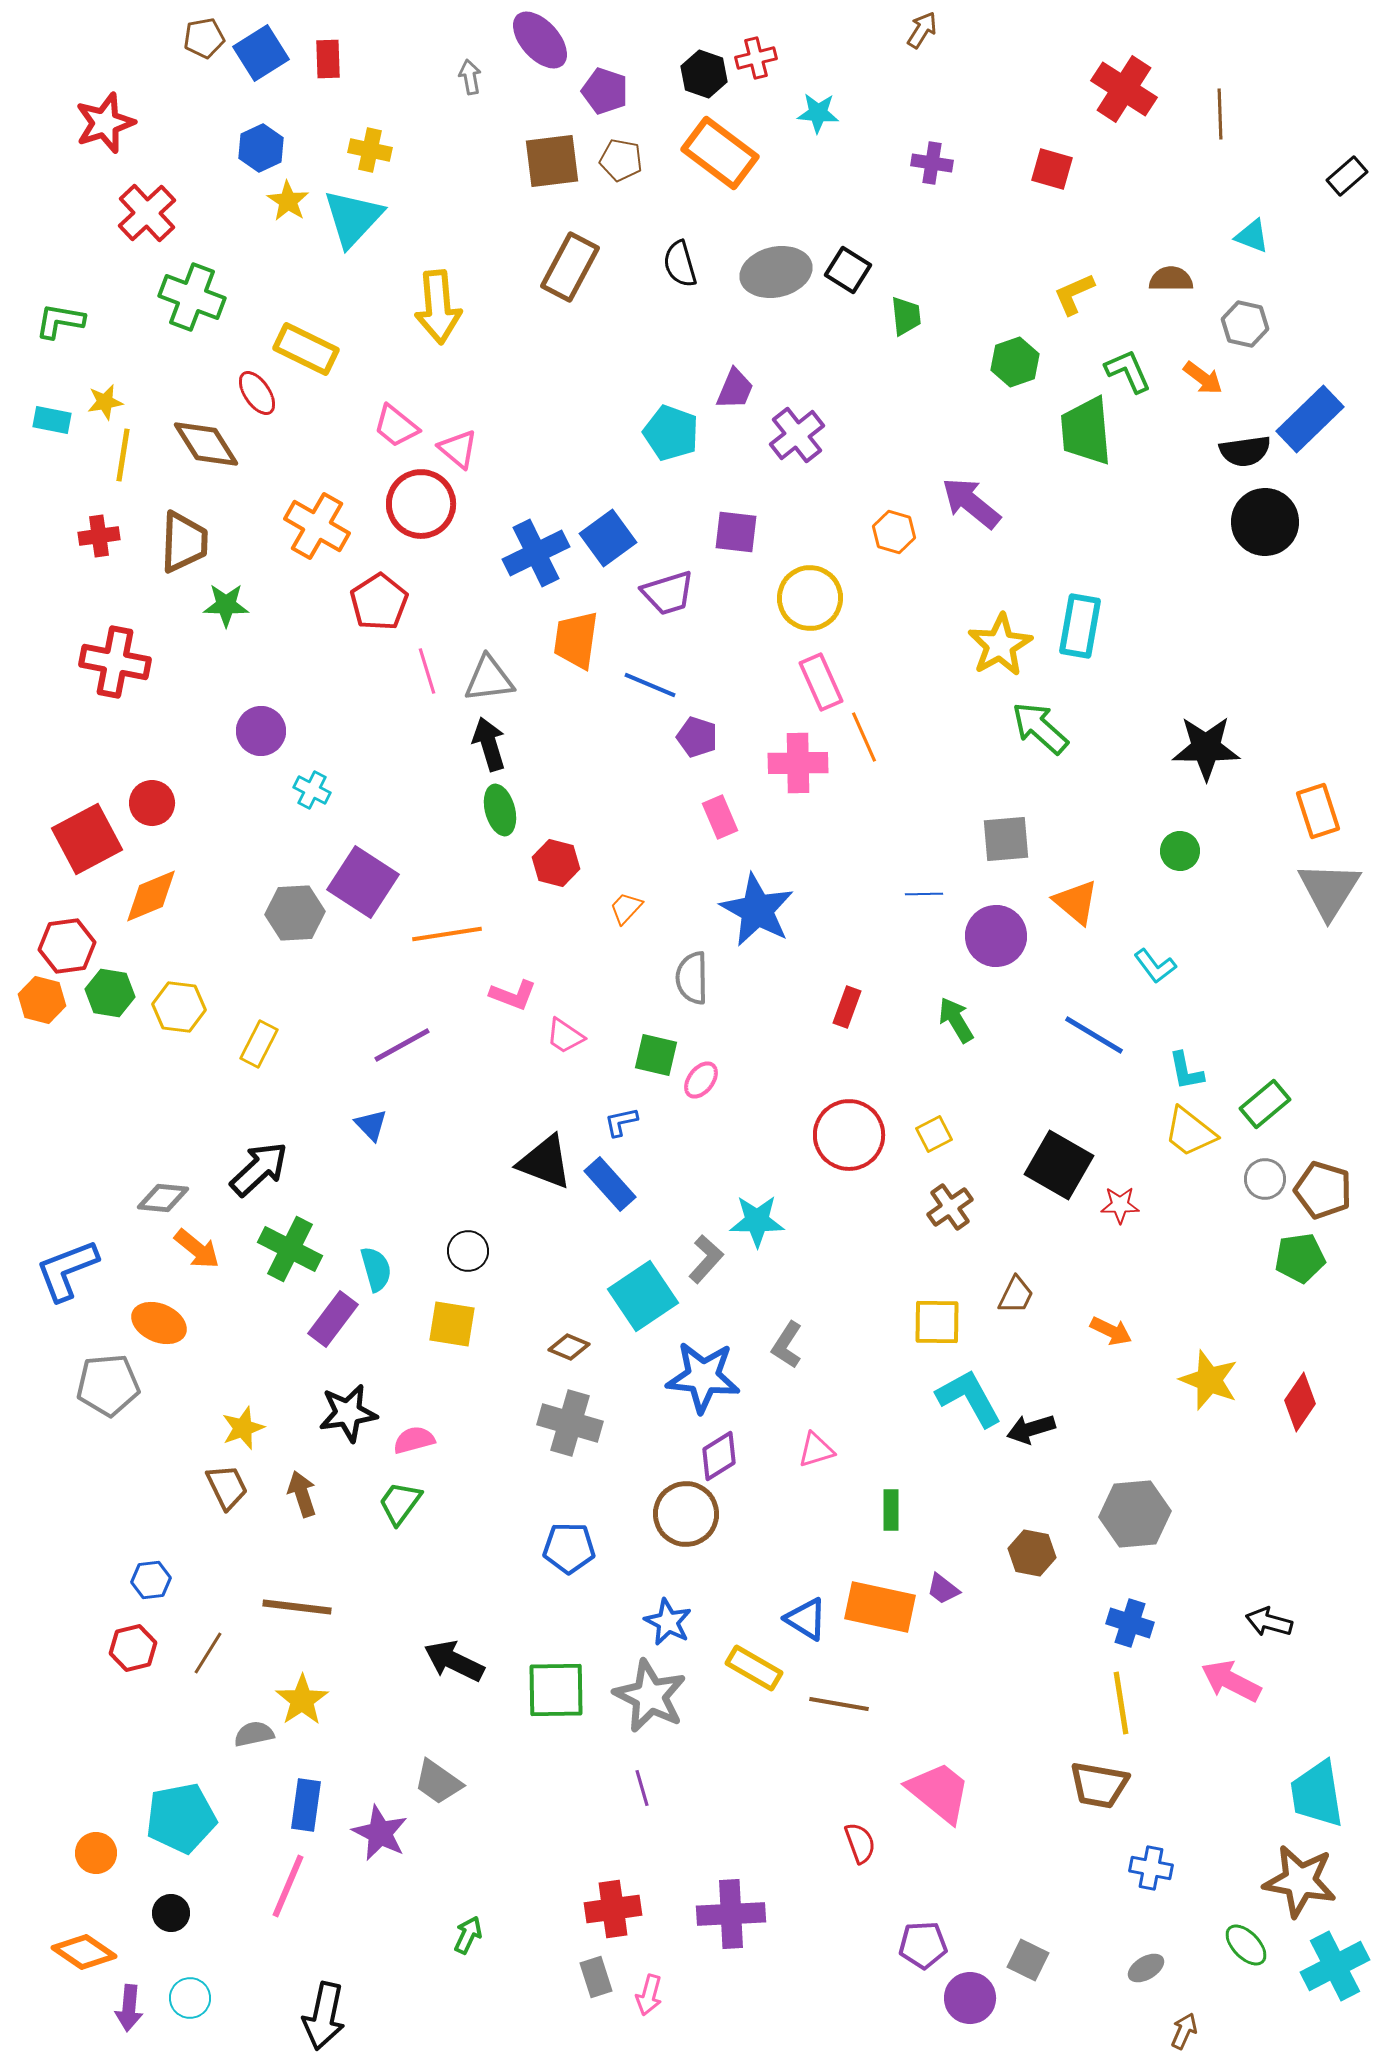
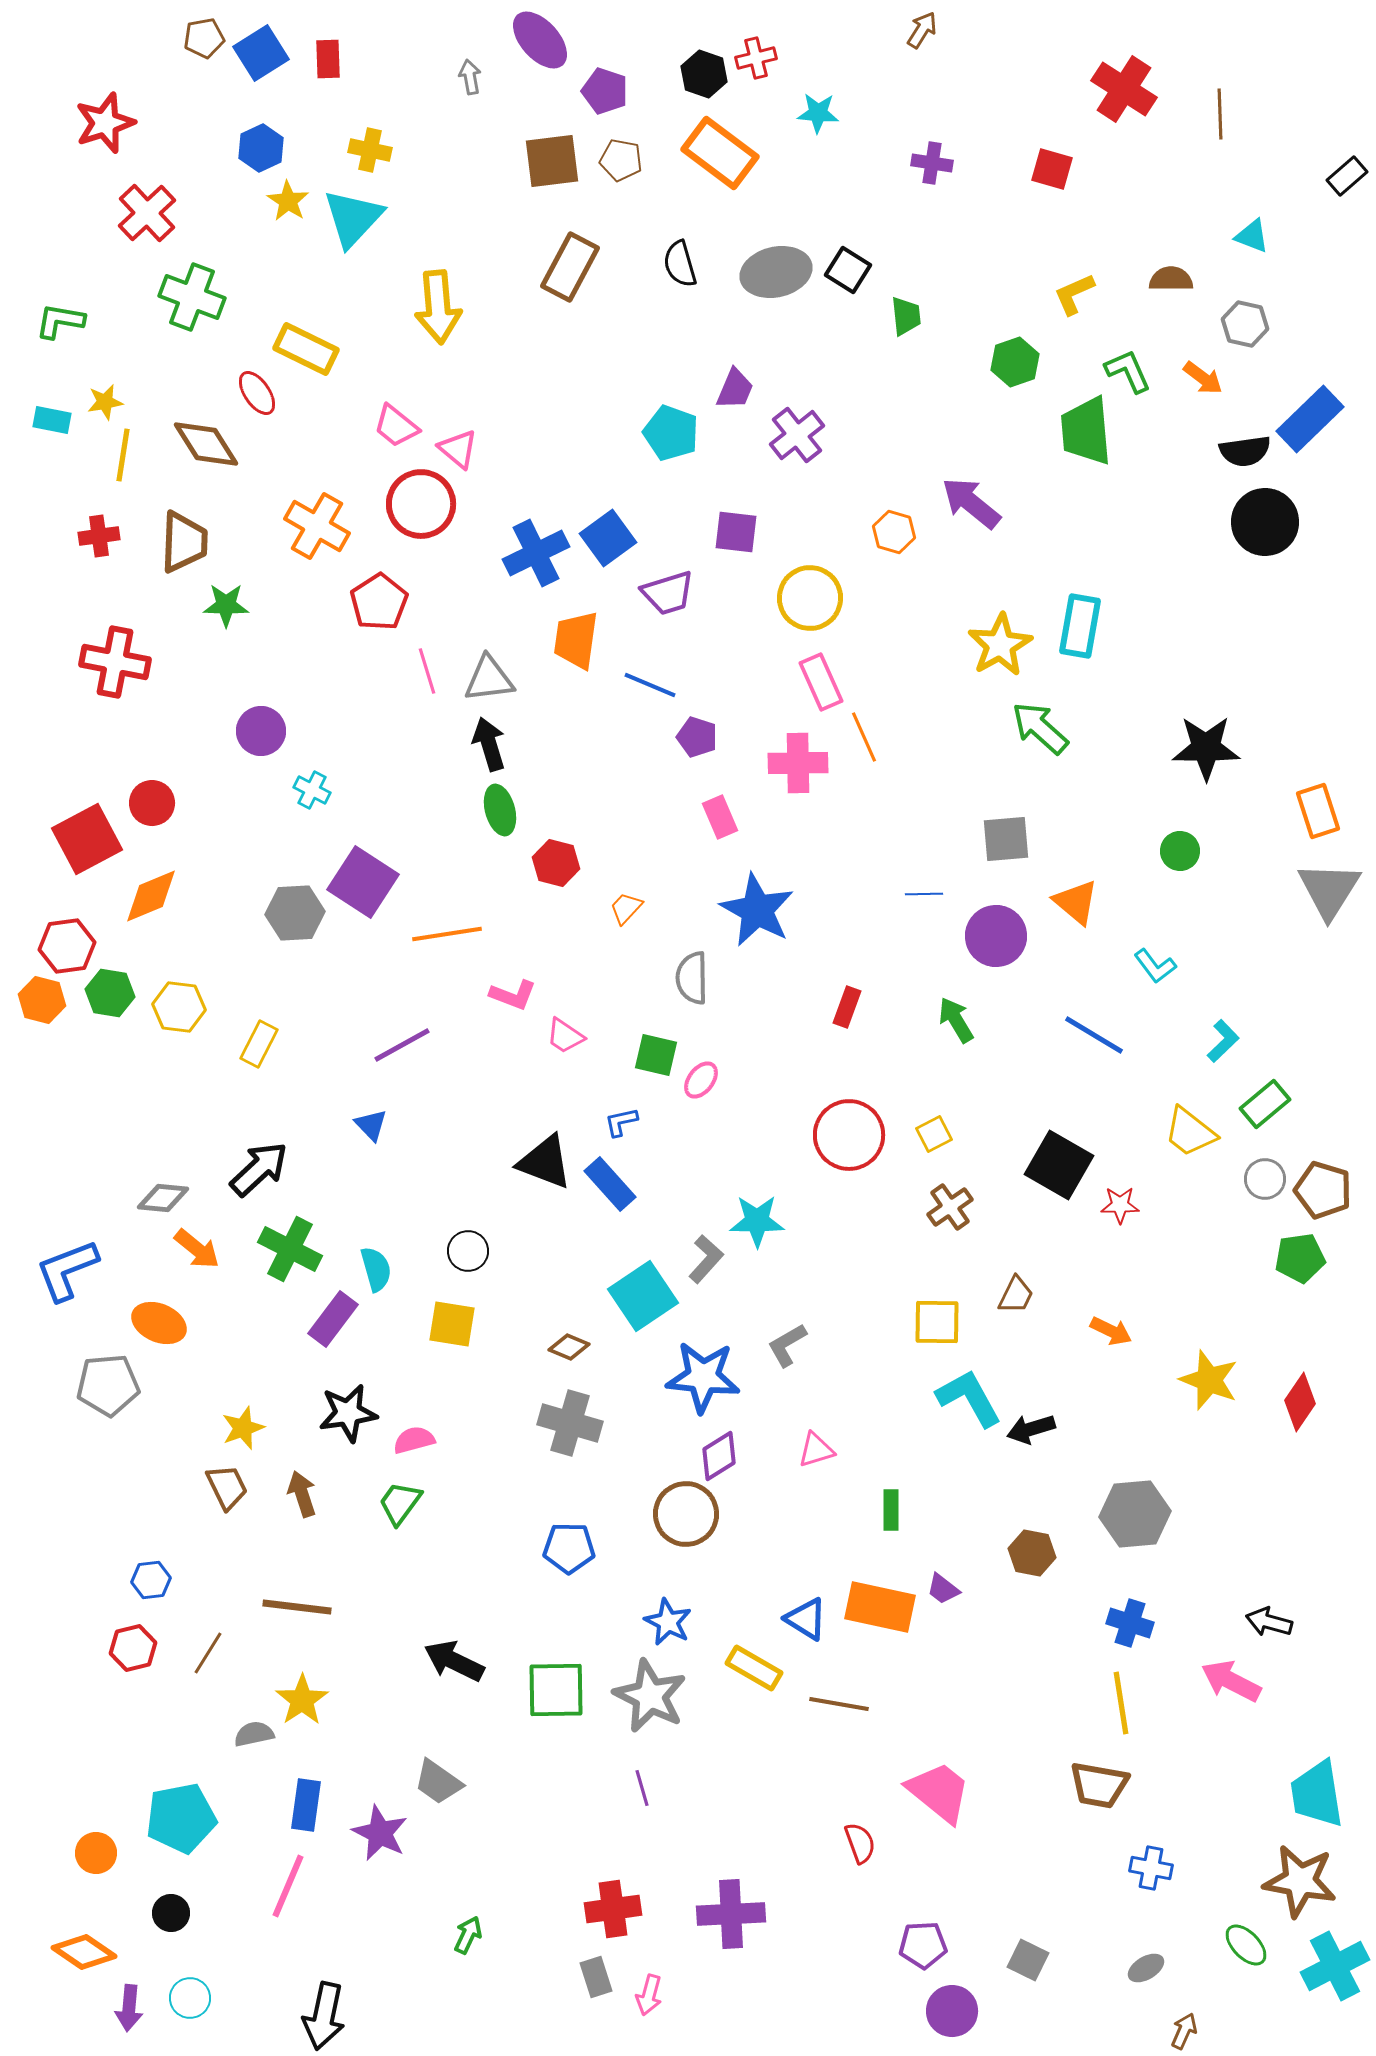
cyan L-shape at (1186, 1071): moved 37 px right, 30 px up; rotated 123 degrees counterclockwise
gray L-shape at (787, 1345): rotated 27 degrees clockwise
purple circle at (970, 1998): moved 18 px left, 13 px down
